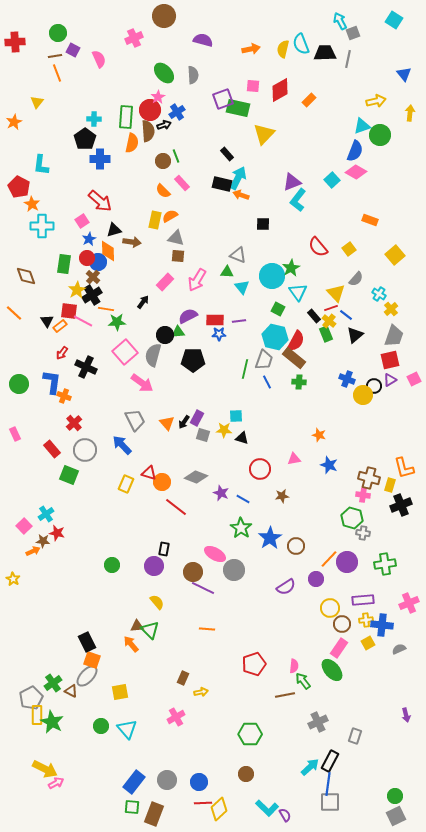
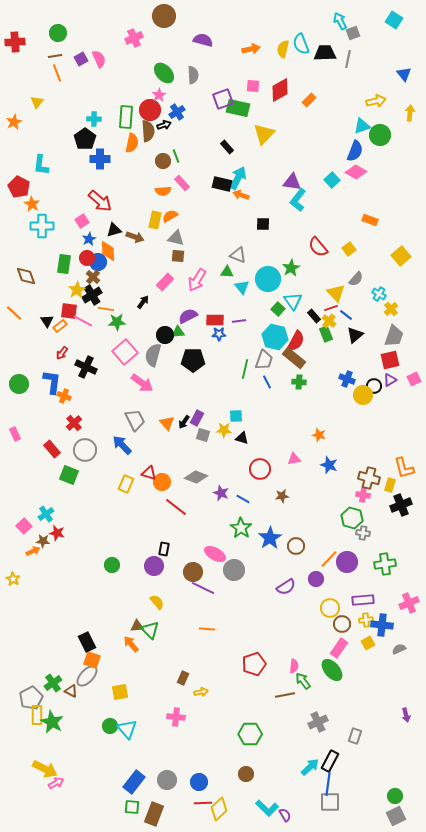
purple square at (73, 50): moved 8 px right, 9 px down; rotated 32 degrees clockwise
pink star at (158, 97): moved 1 px right, 2 px up
black rectangle at (227, 154): moved 7 px up
purple triangle at (292, 182): rotated 30 degrees clockwise
orange semicircle at (163, 191): rotated 49 degrees counterclockwise
brown arrow at (132, 242): moved 3 px right, 5 px up; rotated 12 degrees clockwise
yellow square at (395, 255): moved 6 px right, 1 px down
cyan circle at (272, 276): moved 4 px left, 3 px down
cyan triangle at (298, 292): moved 5 px left, 9 px down
green square at (278, 309): rotated 16 degrees clockwise
pink cross at (176, 717): rotated 36 degrees clockwise
green circle at (101, 726): moved 9 px right
